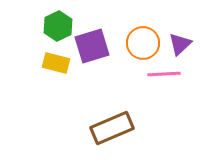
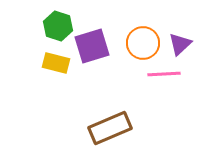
green hexagon: rotated 16 degrees counterclockwise
brown rectangle: moved 2 px left
